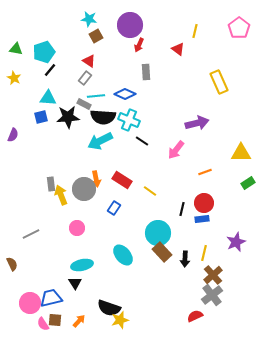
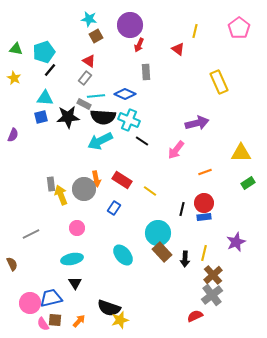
cyan triangle at (48, 98): moved 3 px left
blue rectangle at (202, 219): moved 2 px right, 2 px up
cyan ellipse at (82, 265): moved 10 px left, 6 px up
